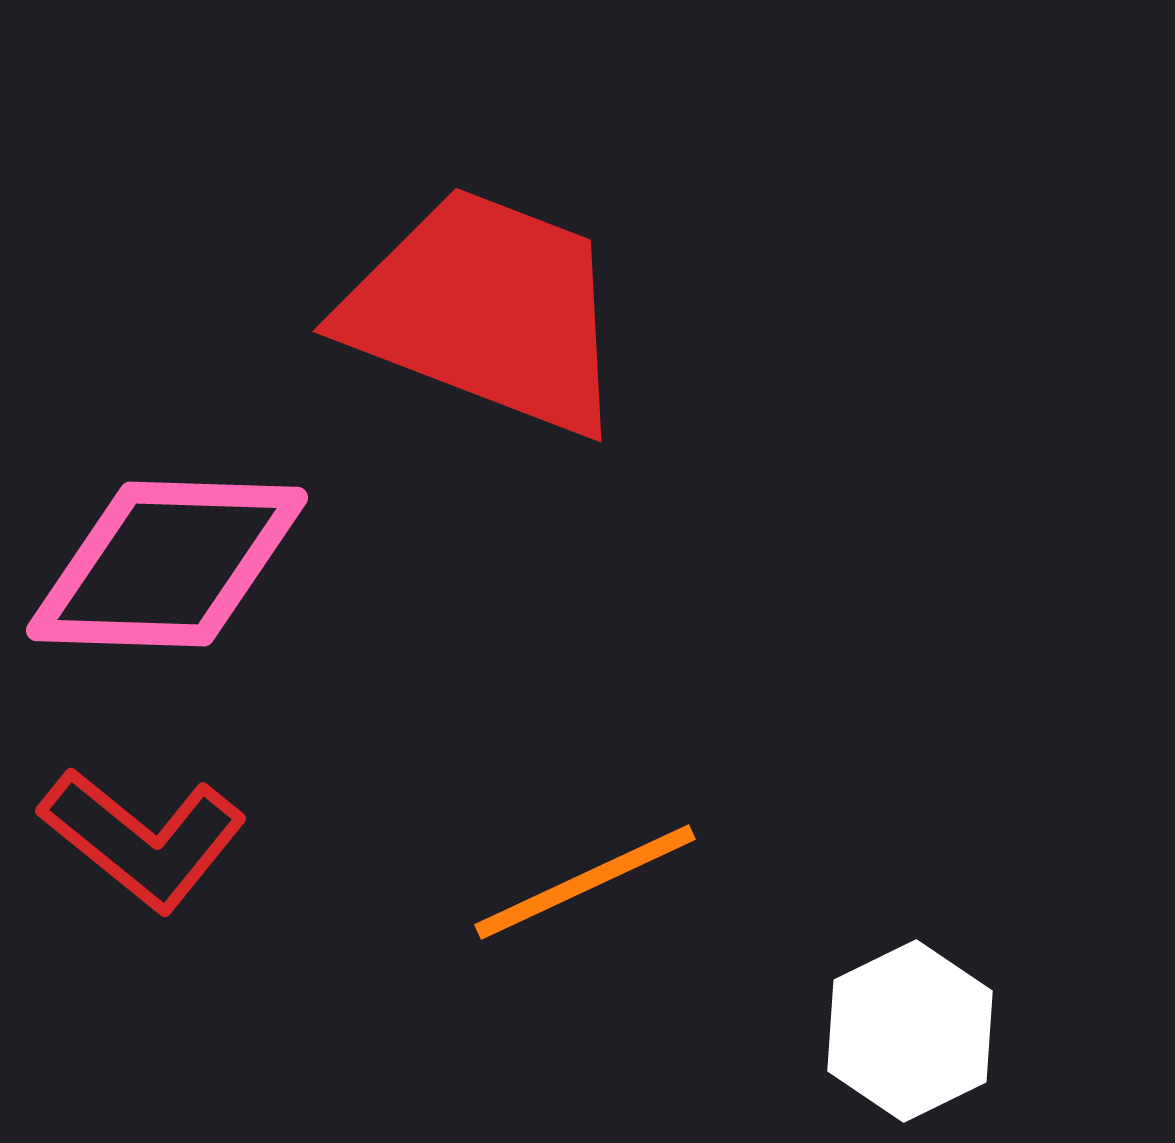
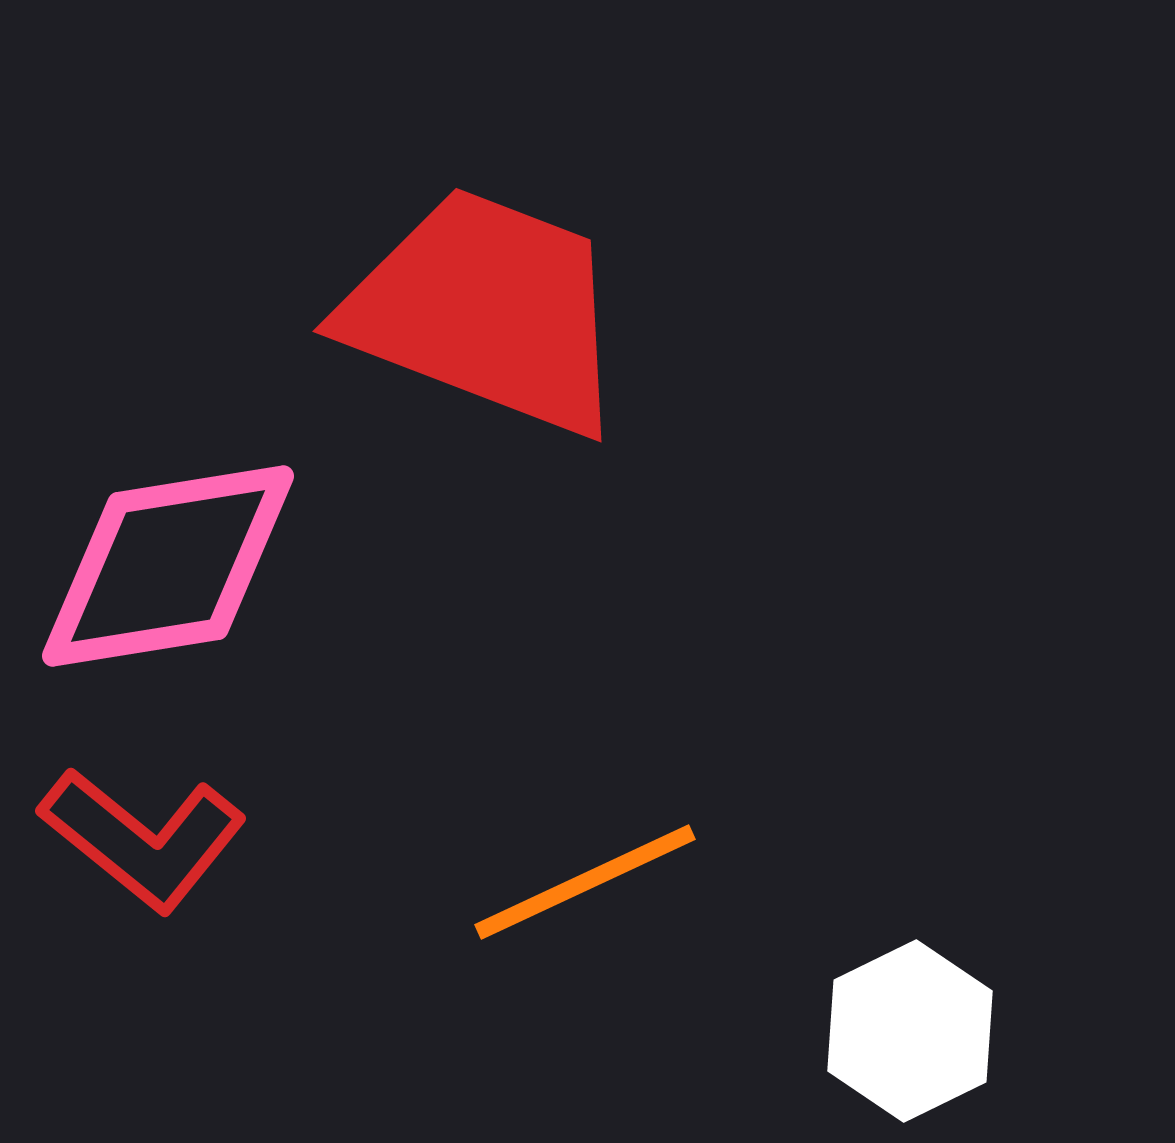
pink diamond: moved 1 px right, 2 px down; rotated 11 degrees counterclockwise
